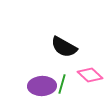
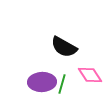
pink diamond: rotated 15 degrees clockwise
purple ellipse: moved 4 px up
